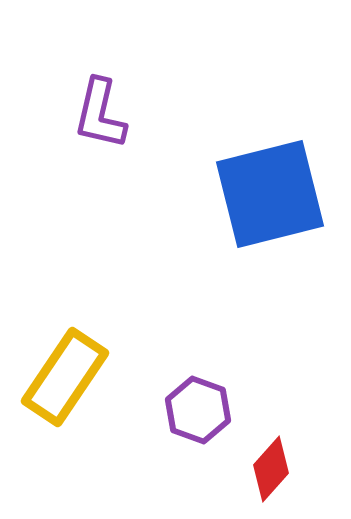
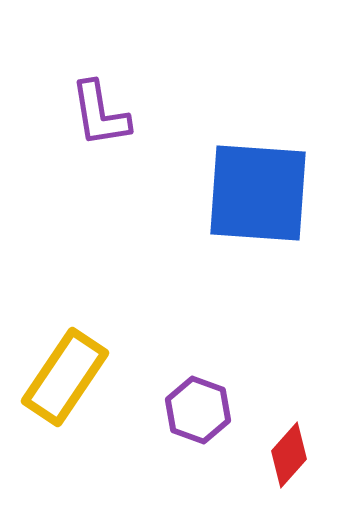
purple L-shape: rotated 22 degrees counterclockwise
blue square: moved 12 px left, 1 px up; rotated 18 degrees clockwise
red diamond: moved 18 px right, 14 px up
